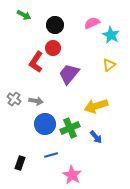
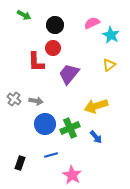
red L-shape: rotated 35 degrees counterclockwise
